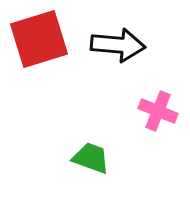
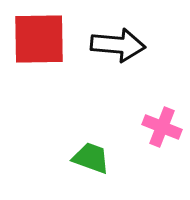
red square: rotated 16 degrees clockwise
pink cross: moved 4 px right, 16 px down
